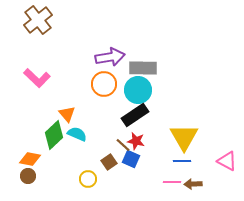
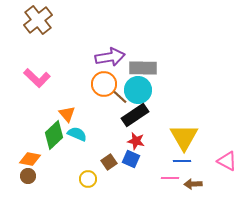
brown line: moved 3 px left, 48 px up
pink line: moved 2 px left, 4 px up
